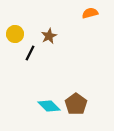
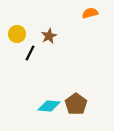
yellow circle: moved 2 px right
cyan diamond: rotated 40 degrees counterclockwise
